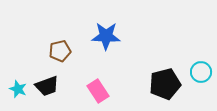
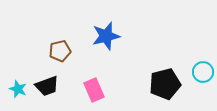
blue star: rotated 16 degrees counterclockwise
cyan circle: moved 2 px right
pink rectangle: moved 4 px left, 1 px up; rotated 10 degrees clockwise
